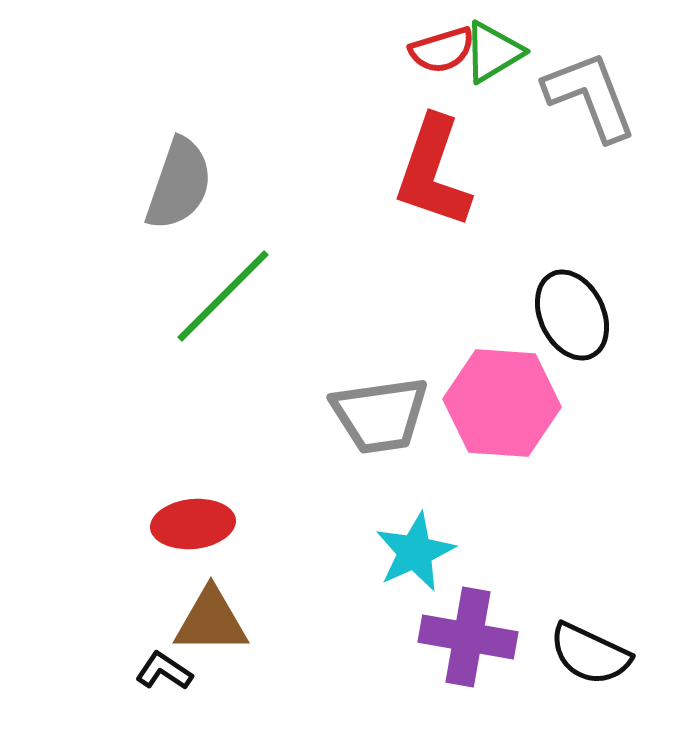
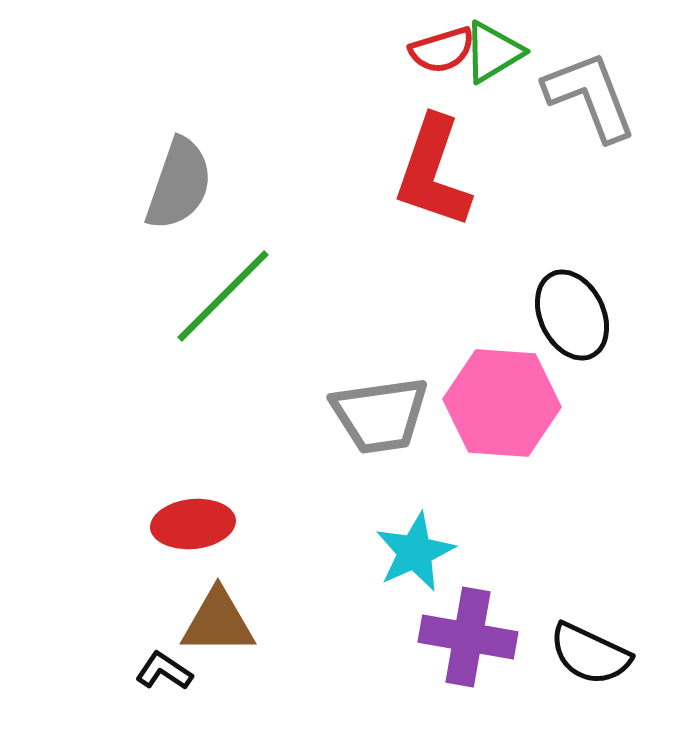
brown triangle: moved 7 px right, 1 px down
